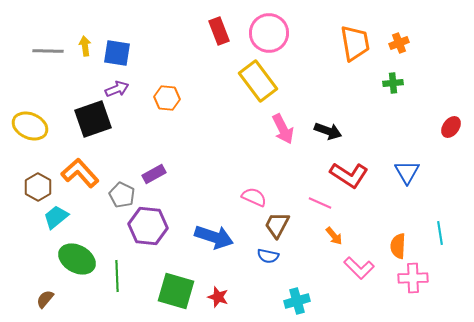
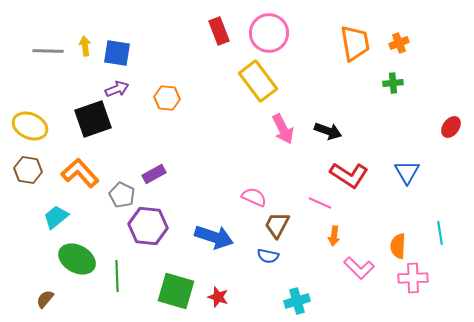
brown hexagon: moved 10 px left, 17 px up; rotated 20 degrees counterclockwise
orange arrow: rotated 48 degrees clockwise
